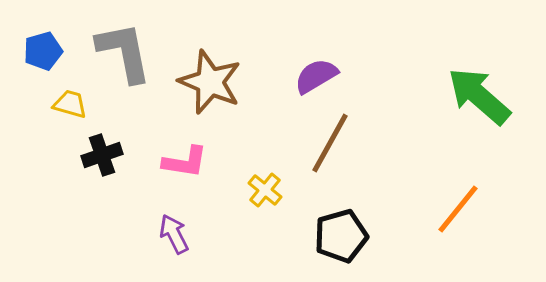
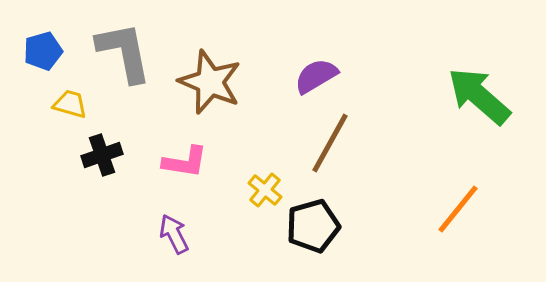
black pentagon: moved 28 px left, 10 px up
